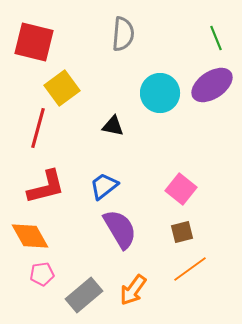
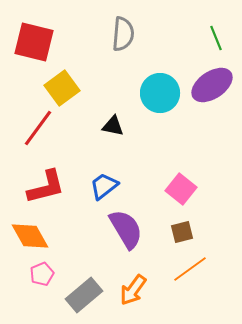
red line: rotated 21 degrees clockwise
purple semicircle: moved 6 px right
pink pentagon: rotated 15 degrees counterclockwise
